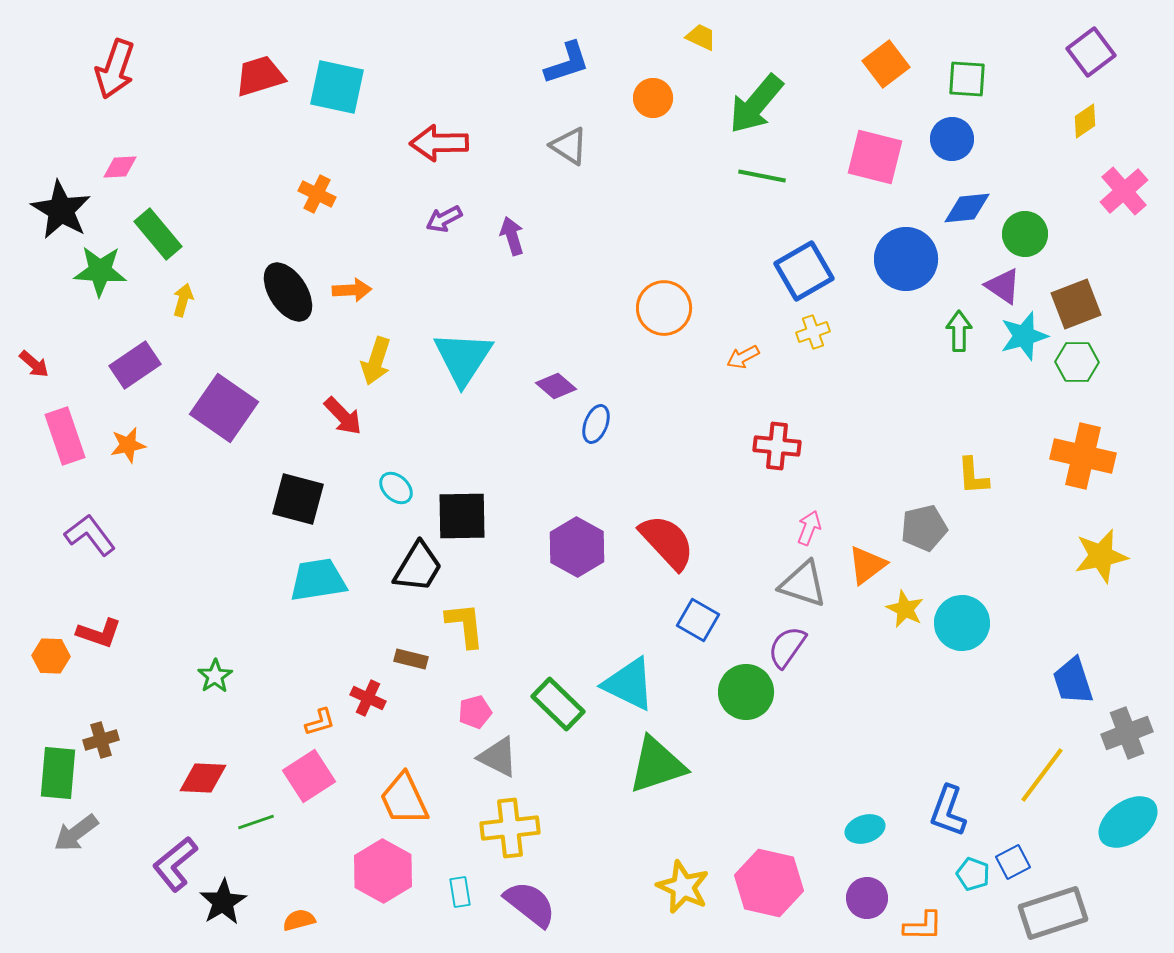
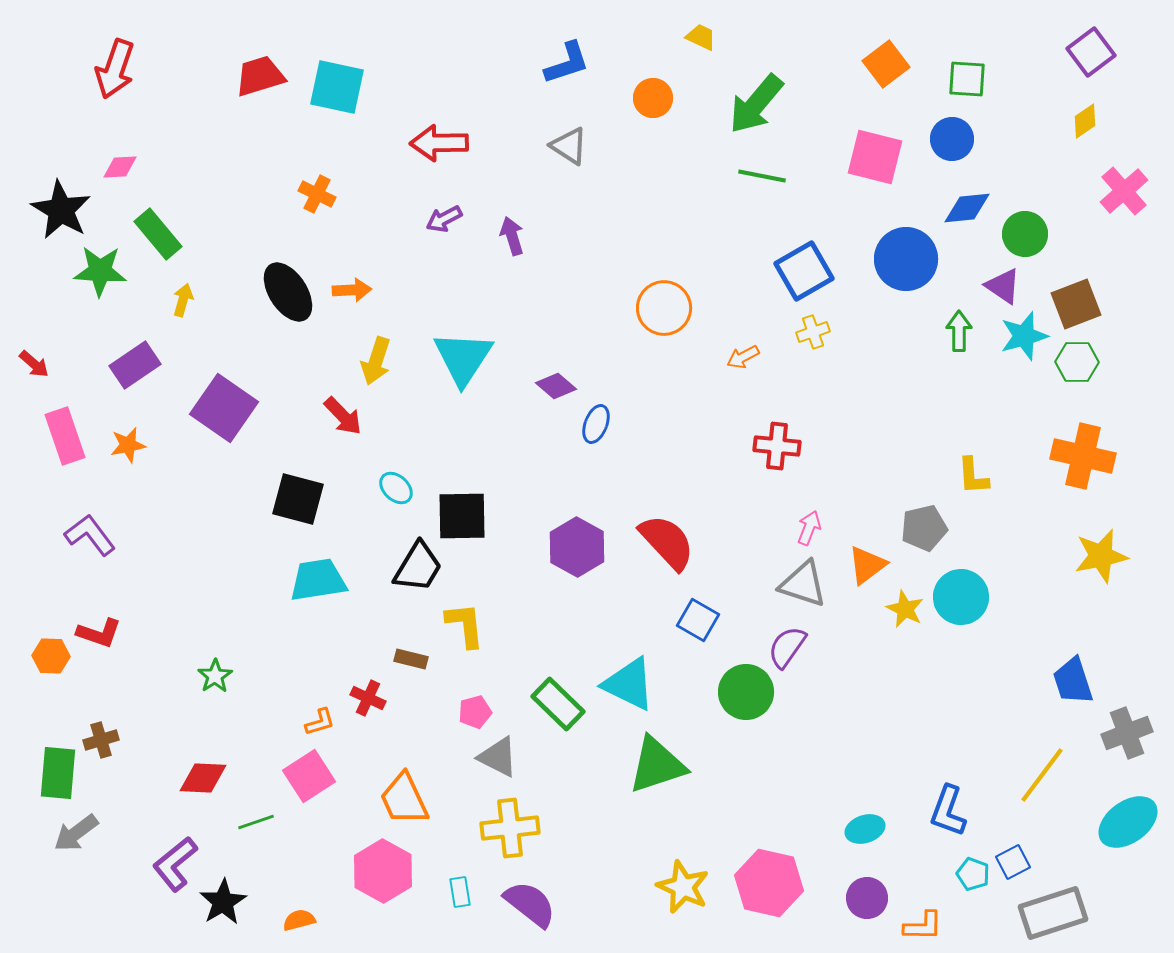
cyan circle at (962, 623): moved 1 px left, 26 px up
